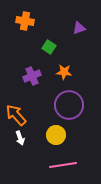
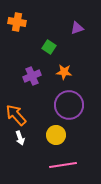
orange cross: moved 8 px left, 1 px down
purple triangle: moved 2 px left
